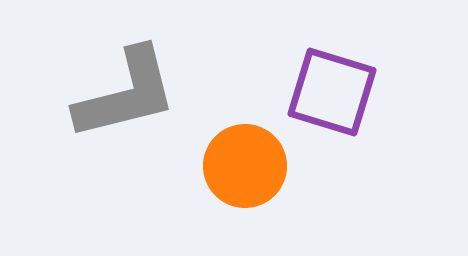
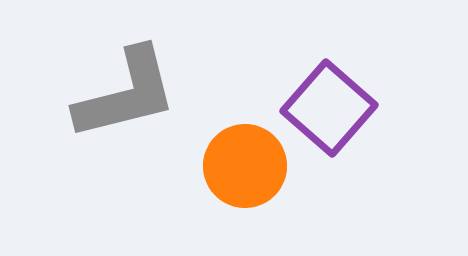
purple square: moved 3 px left, 16 px down; rotated 24 degrees clockwise
